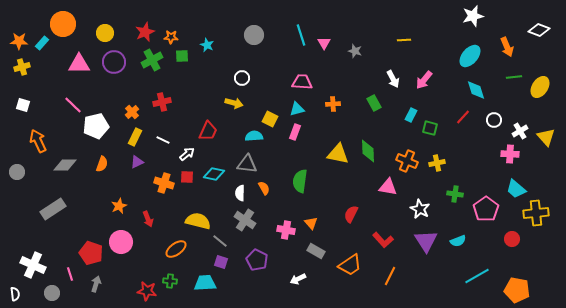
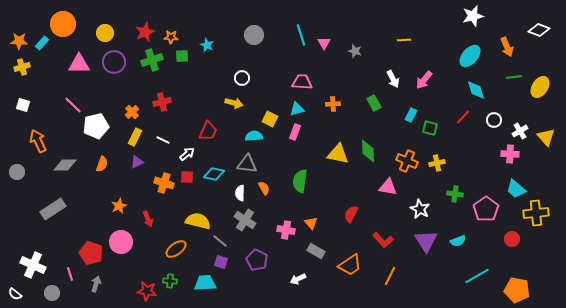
green cross at (152, 60): rotated 10 degrees clockwise
white semicircle at (15, 294): rotated 136 degrees clockwise
